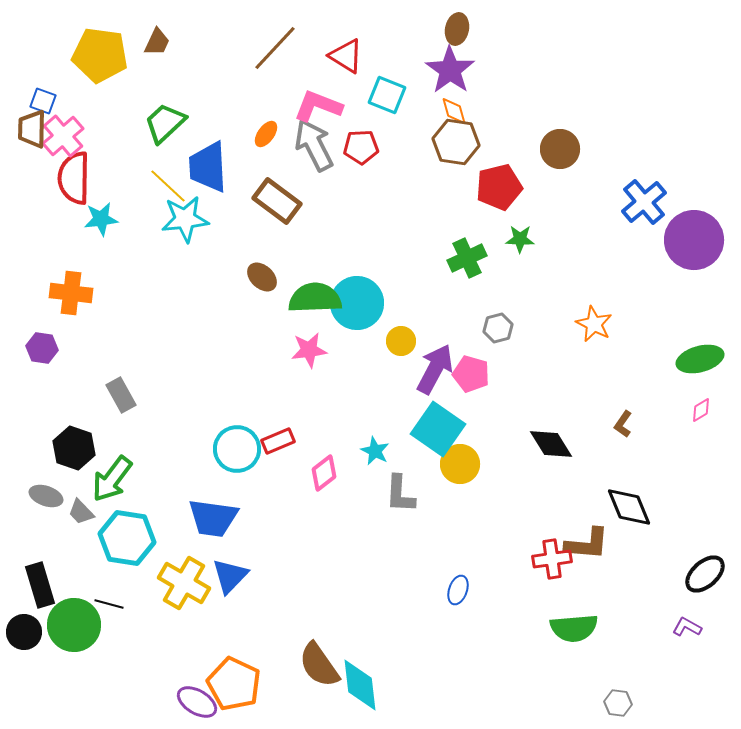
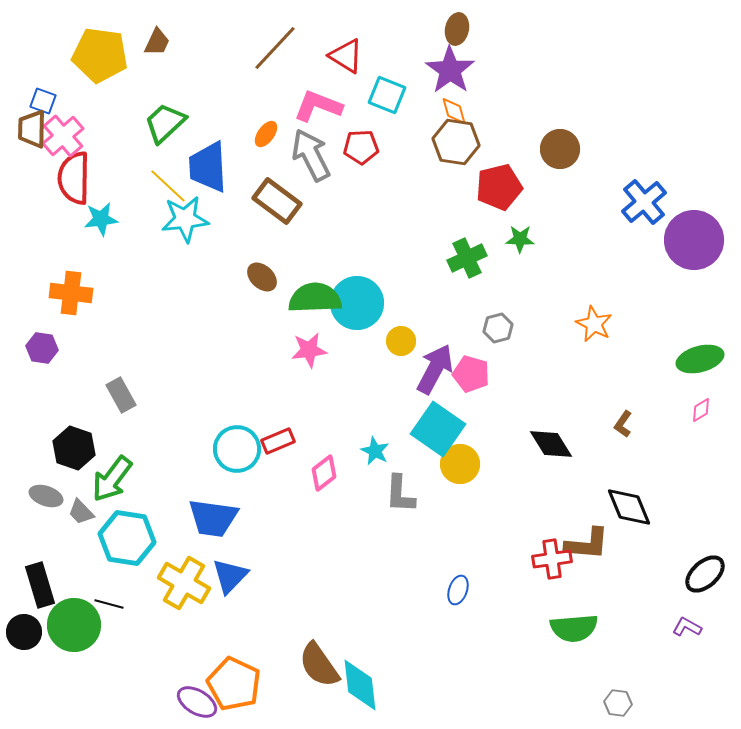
gray arrow at (314, 145): moved 3 px left, 10 px down
